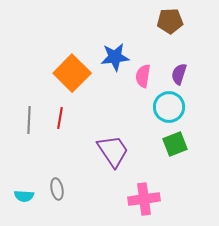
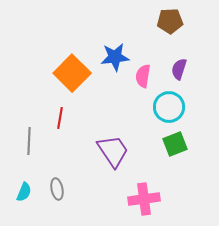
purple semicircle: moved 5 px up
gray line: moved 21 px down
cyan semicircle: moved 4 px up; rotated 72 degrees counterclockwise
